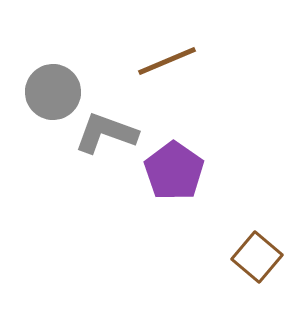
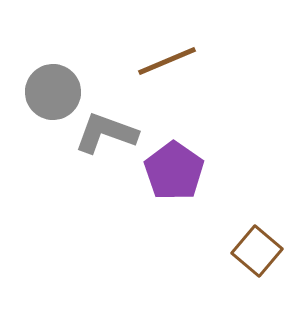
brown square: moved 6 px up
